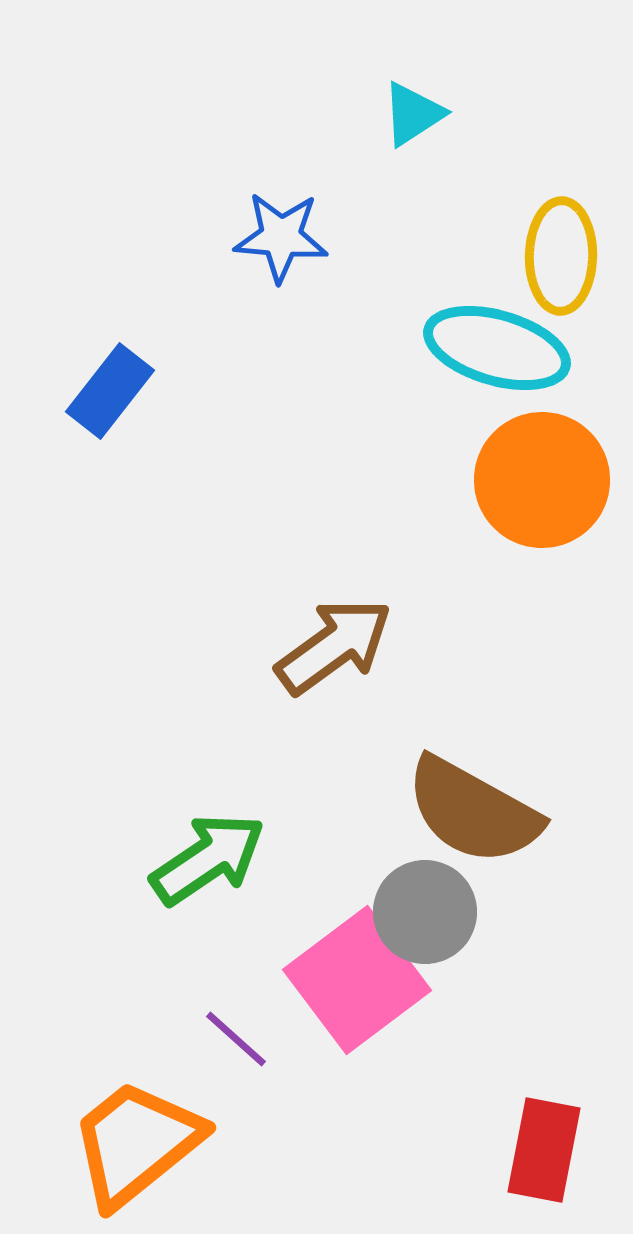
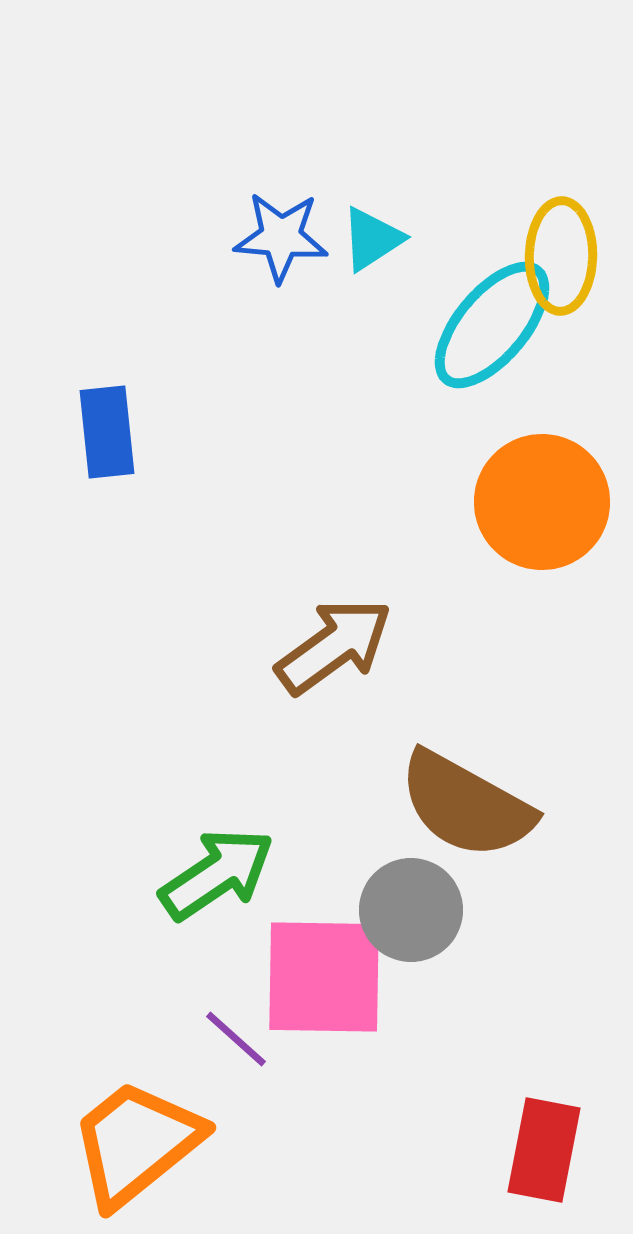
cyan triangle: moved 41 px left, 125 px down
cyan ellipse: moved 5 px left, 23 px up; rotated 66 degrees counterclockwise
blue rectangle: moved 3 px left, 41 px down; rotated 44 degrees counterclockwise
orange circle: moved 22 px down
brown semicircle: moved 7 px left, 6 px up
green arrow: moved 9 px right, 15 px down
gray circle: moved 14 px left, 2 px up
pink square: moved 33 px left, 3 px up; rotated 38 degrees clockwise
